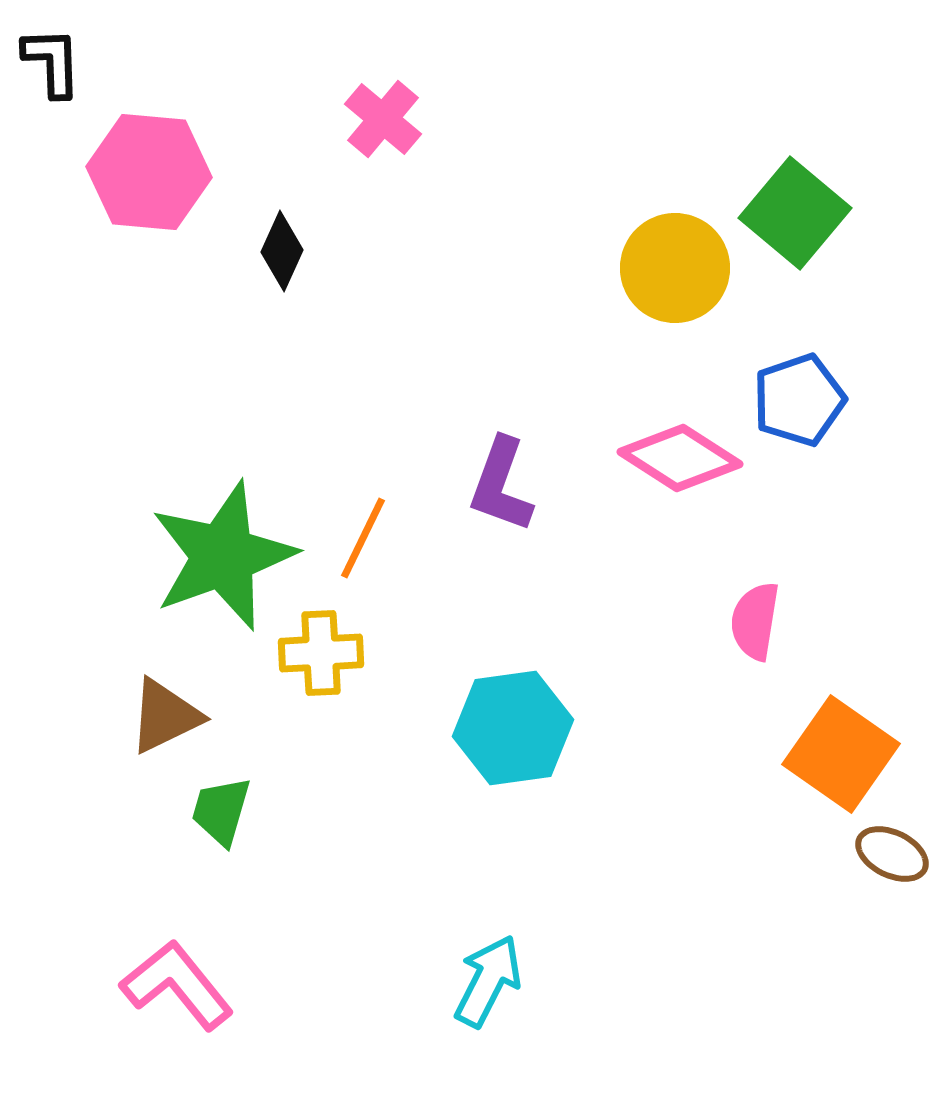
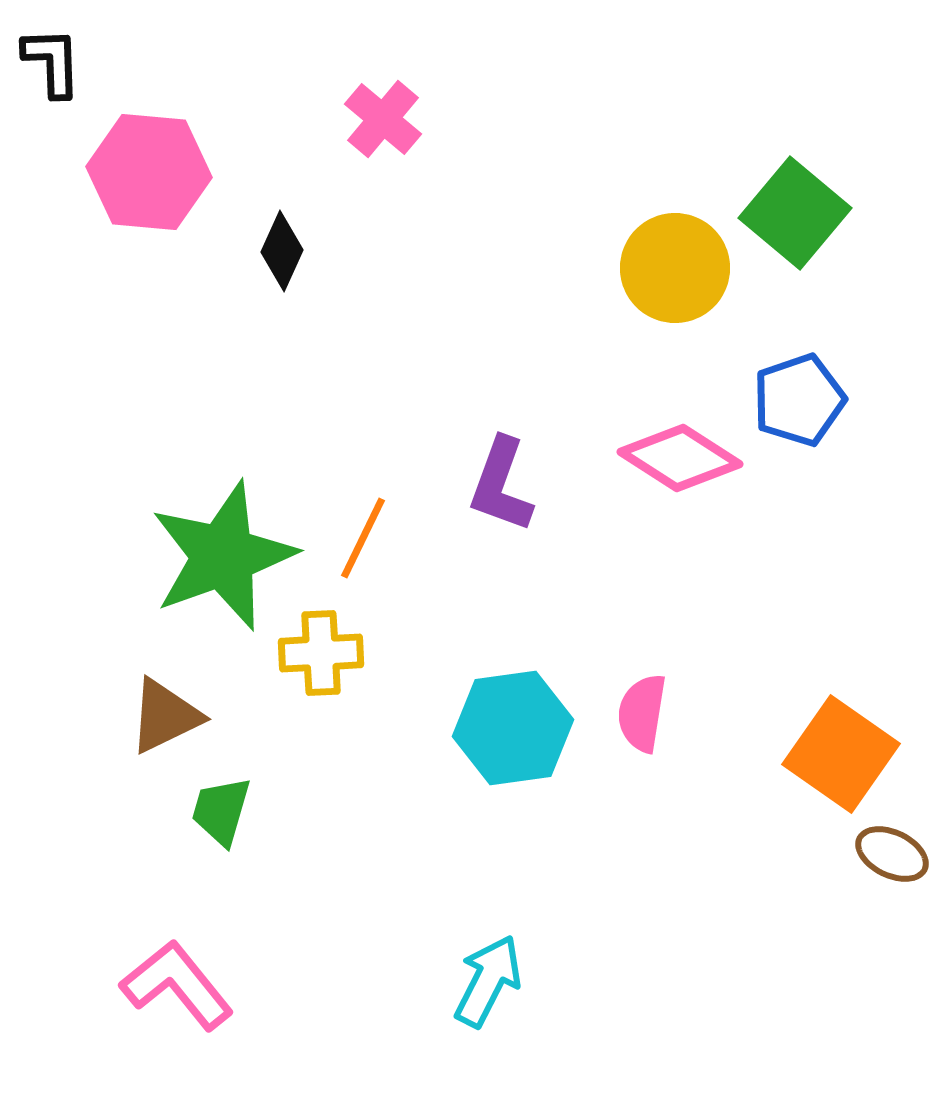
pink semicircle: moved 113 px left, 92 px down
